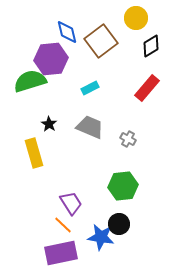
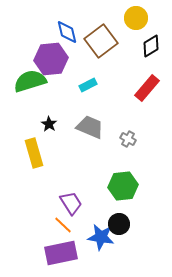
cyan rectangle: moved 2 px left, 3 px up
